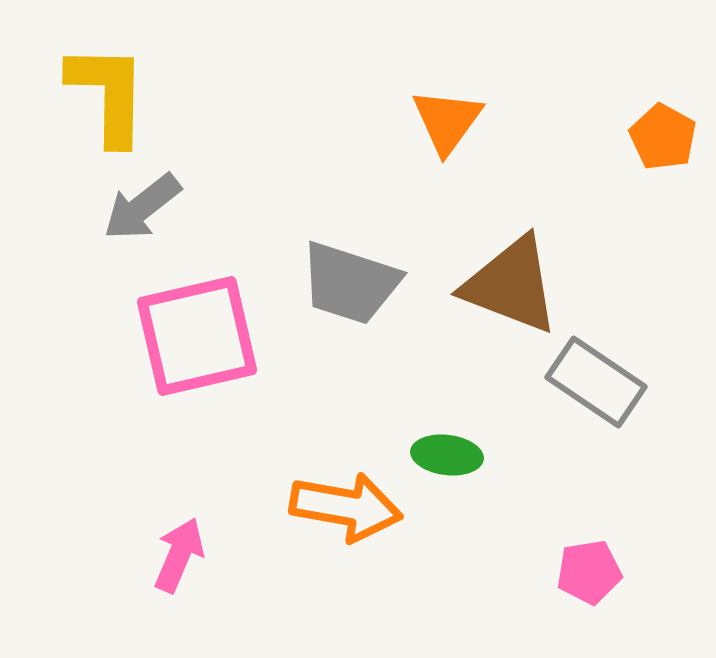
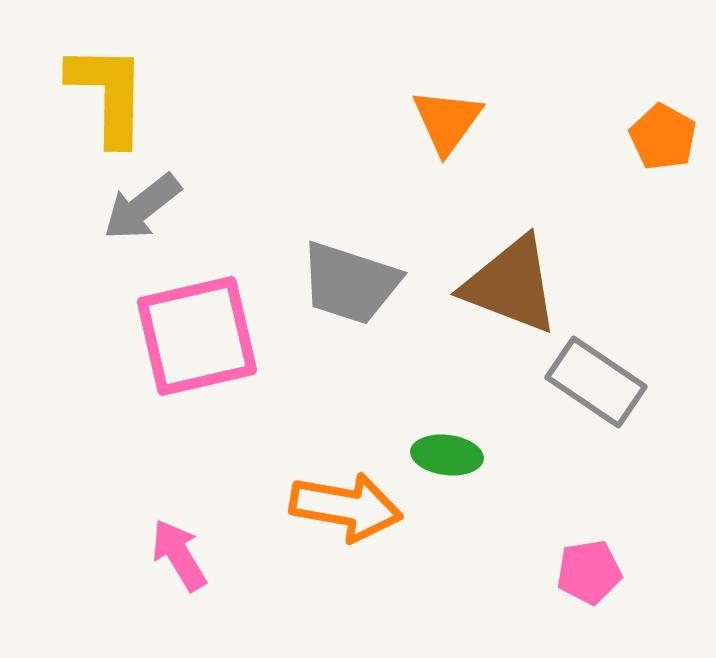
pink arrow: rotated 54 degrees counterclockwise
